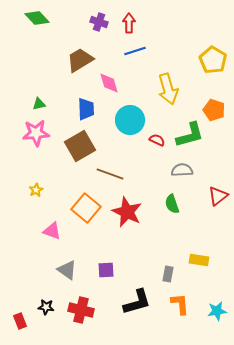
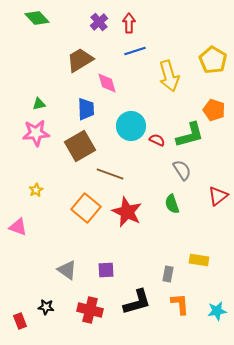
purple cross: rotated 30 degrees clockwise
pink diamond: moved 2 px left
yellow arrow: moved 1 px right, 13 px up
cyan circle: moved 1 px right, 6 px down
gray semicircle: rotated 60 degrees clockwise
pink triangle: moved 34 px left, 4 px up
red cross: moved 9 px right
